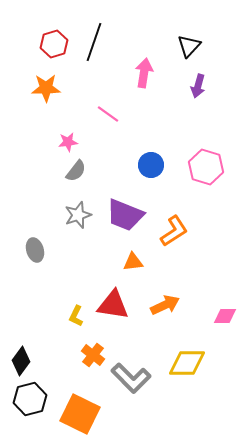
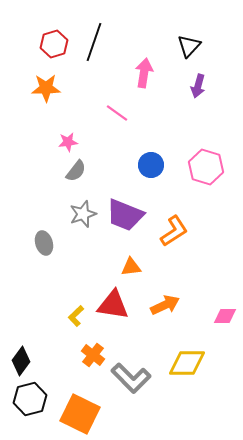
pink line: moved 9 px right, 1 px up
gray star: moved 5 px right, 1 px up
gray ellipse: moved 9 px right, 7 px up
orange triangle: moved 2 px left, 5 px down
yellow L-shape: rotated 20 degrees clockwise
